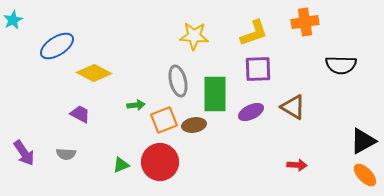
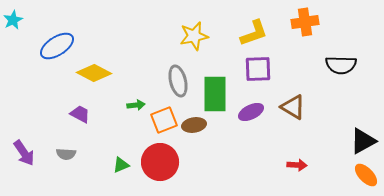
yellow star: rotated 16 degrees counterclockwise
orange ellipse: moved 1 px right
